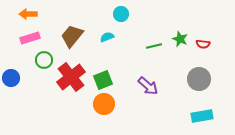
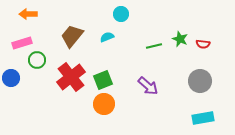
pink rectangle: moved 8 px left, 5 px down
green circle: moved 7 px left
gray circle: moved 1 px right, 2 px down
cyan rectangle: moved 1 px right, 2 px down
